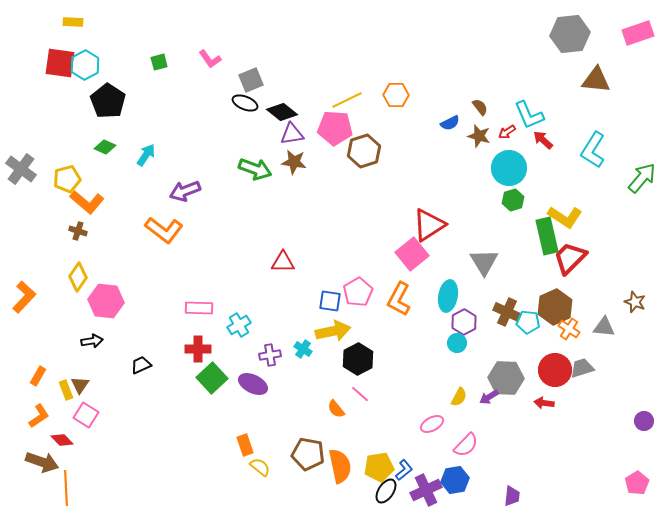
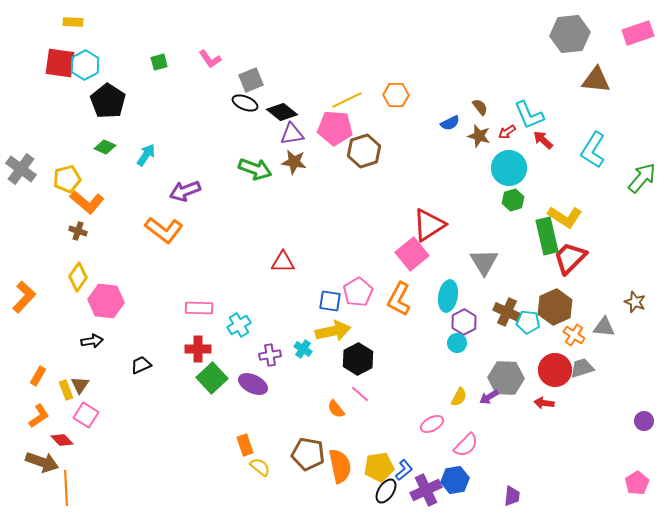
orange cross at (569, 329): moved 5 px right, 6 px down
